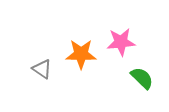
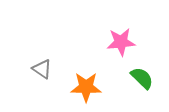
orange star: moved 5 px right, 33 px down
